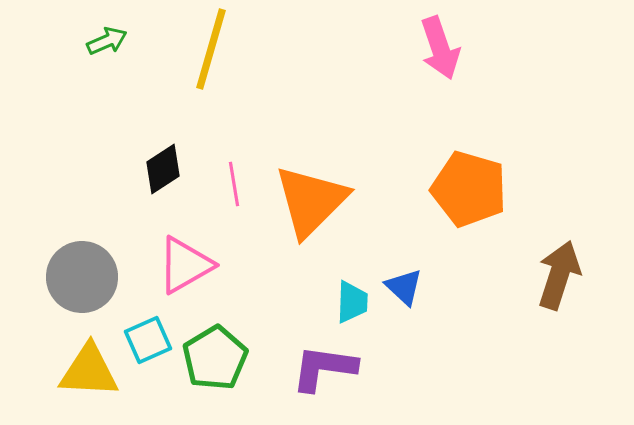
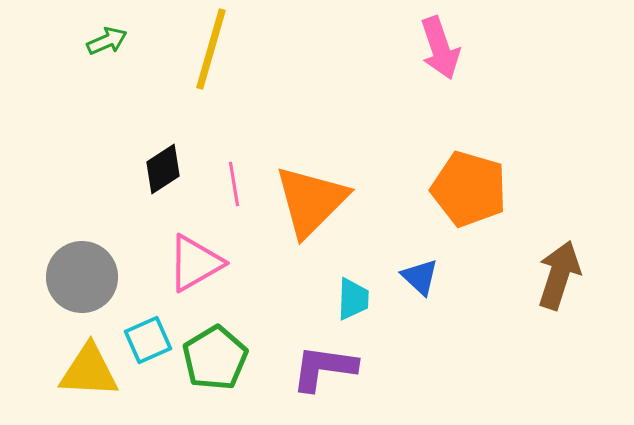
pink triangle: moved 10 px right, 2 px up
blue triangle: moved 16 px right, 10 px up
cyan trapezoid: moved 1 px right, 3 px up
